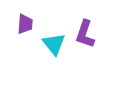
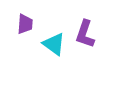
cyan triangle: rotated 15 degrees counterclockwise
